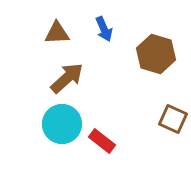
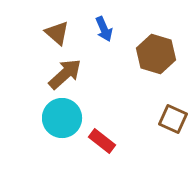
brown triangle: rotated 44 degrees clockwise
brown arrow: moved 2 px left, 4 px up
cyan circle: moved 6 px up
